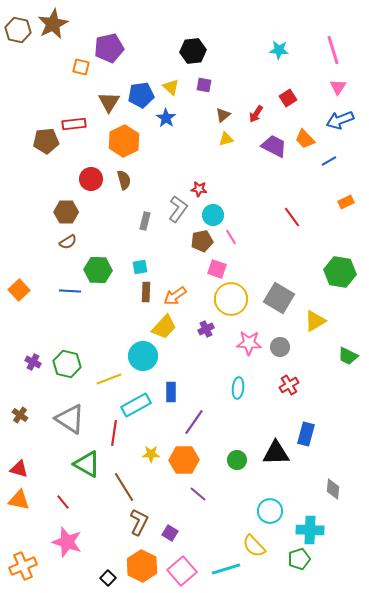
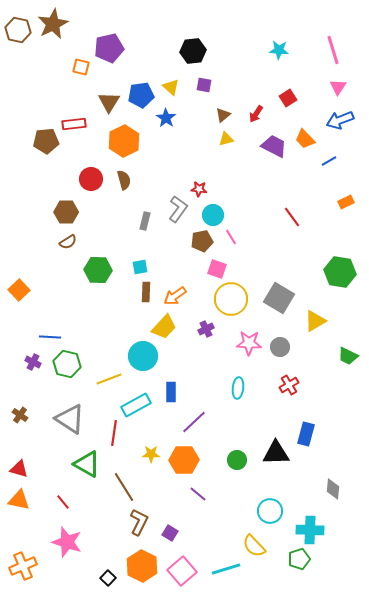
blue line at (70, 291): moved 20 px left, 46 px down
purple line at (194, 422): rotated 12 degrees clockwise
